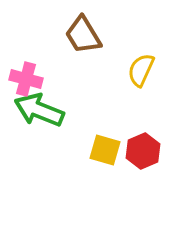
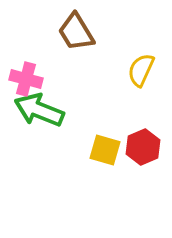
brown trapezoid: moved 7 px left, 3 px up
red hexagon: moved 4 px up
